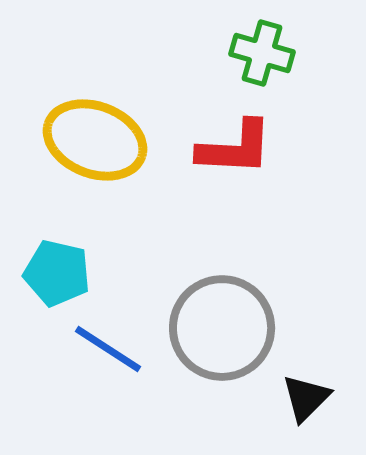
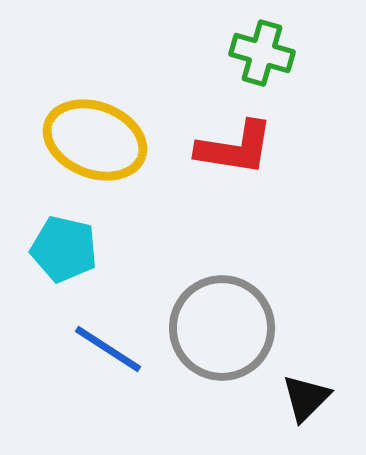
red L-shape: rotated 6 degrees clockwise
cyan pentagon: moved 7 px right, 24 px up
